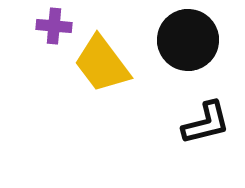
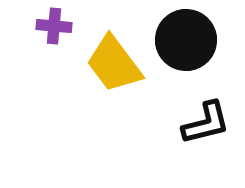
black circle: moved 2 px left
yellow trapezoid: moved 12 px right
